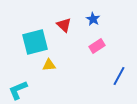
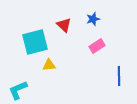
blue star: rotated 24 degrees clockwise
blue line: rotated 30 degrees counterclockwise
